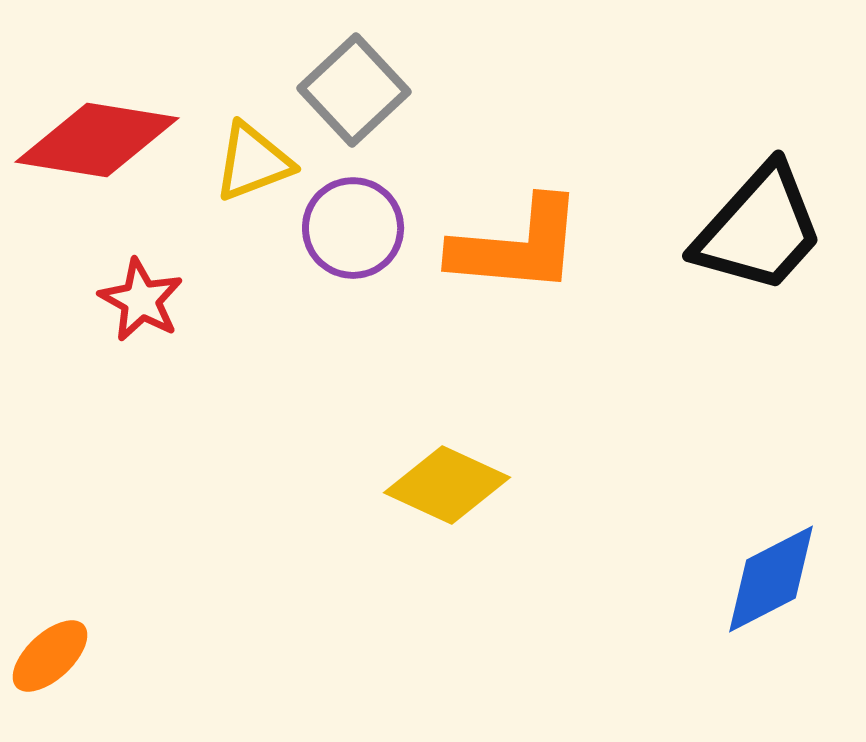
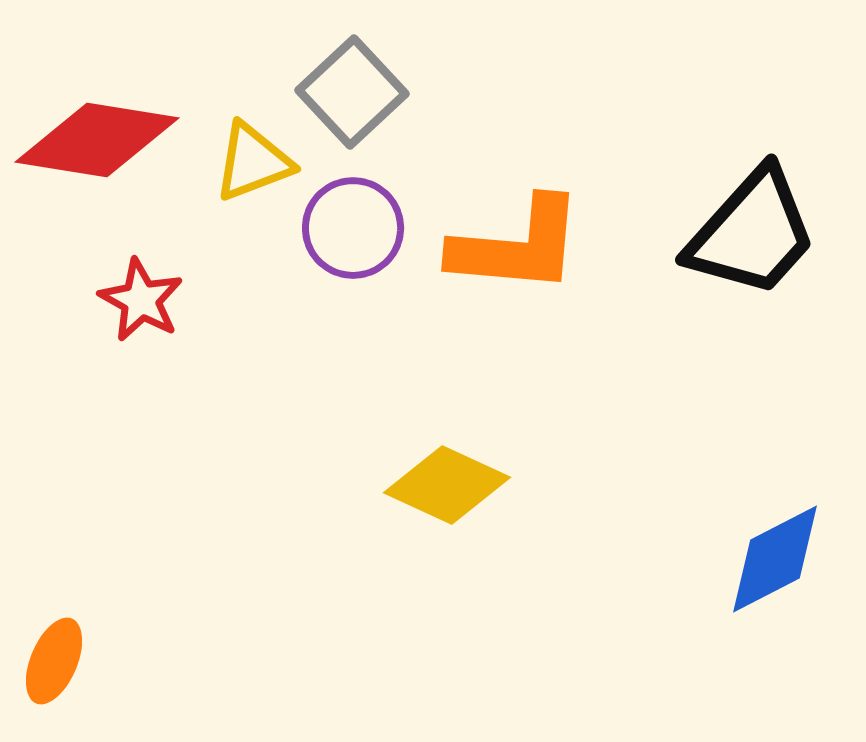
gray square: moved 2 px left, 2 px down
black trapezoid: moved 7 px left, 4 px down
blue diamond: moved 4 px right, 20 px up
orange ellipse: moved 4 px right, 5 px down; rotated 24 degrees counterclockwise
